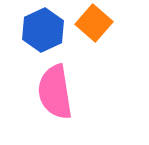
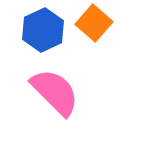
pink semicircle: rotated 144 degrees clockwise
